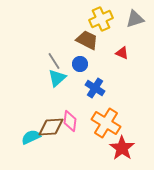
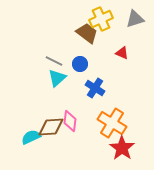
brown trapezoid: moved 7 px up; rotated 10 degrees clockwise
gray line: rotated 30 degrees counterclockwise
orange cross: moved 6 px right
